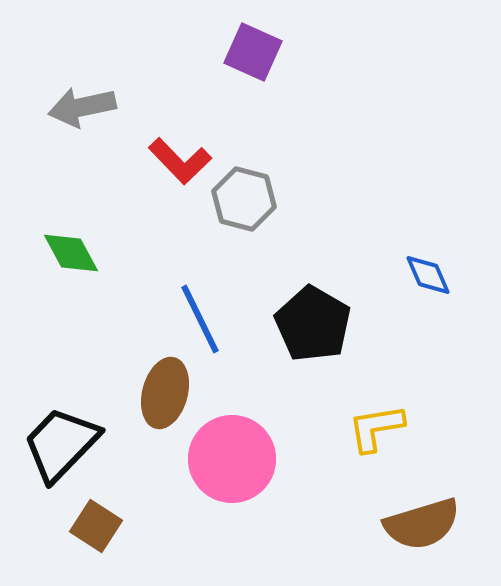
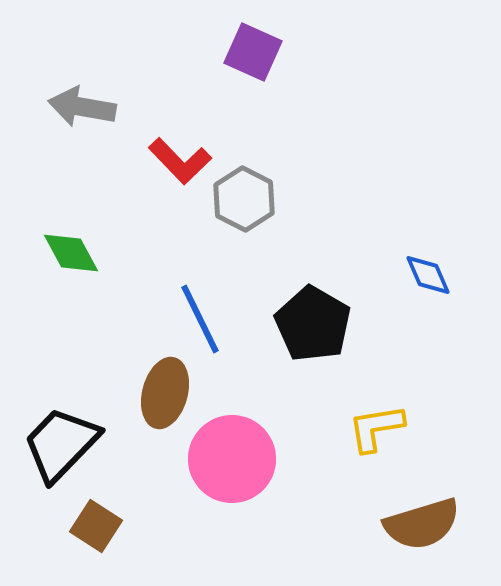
gray arrow: rotated 22 degrees clockwise
gray hexagon: rotated 12 degrees clockwise
